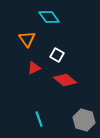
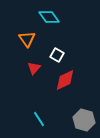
red triangle: rotated 24 degrees counterclockwise
red diamond: rotated 65 degrees counterclockwise
cyan line: rotated 14 degrees counterclockwise
